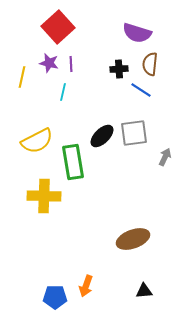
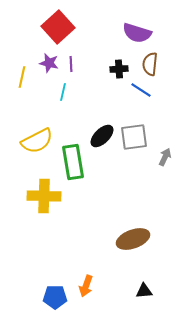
gray square: moved 4 px down
